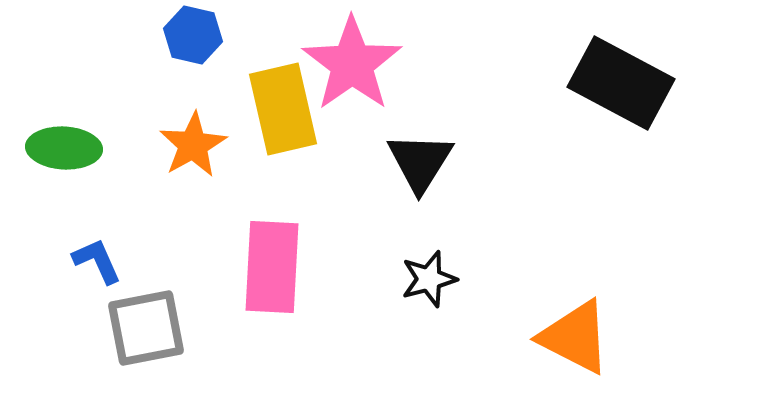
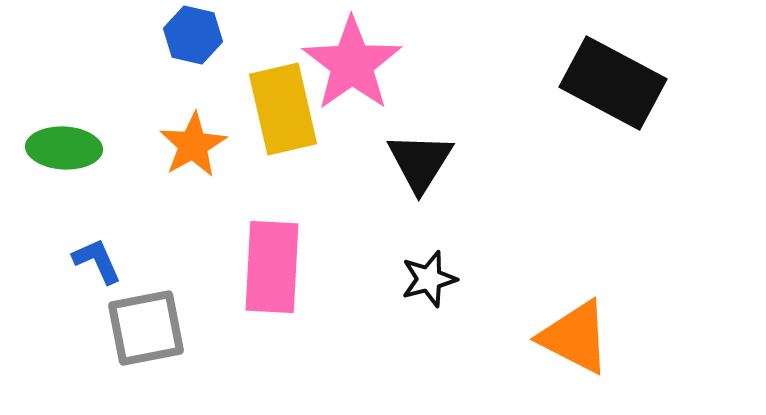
black rectangle: moved 8 px left
